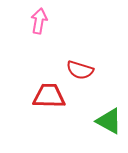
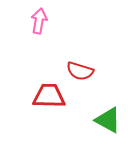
red semicircle: moved 1 px down
green triangle: moved 1 px left, 1 px up
